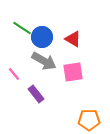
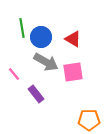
green line: rotated 48 degrees clockwise
blue circle: moved 1 px left
gray arrow: moved 2 px right, 1 px down
